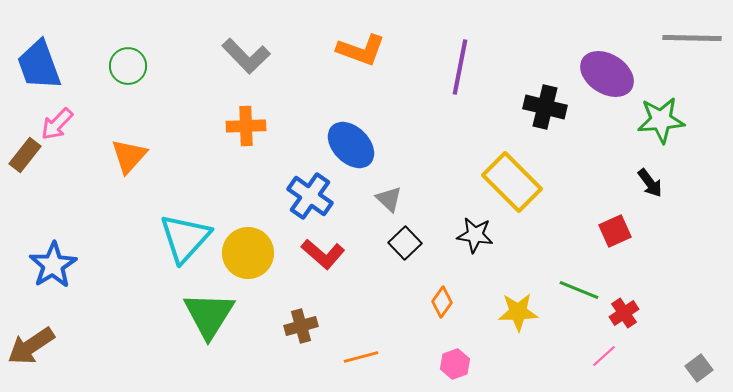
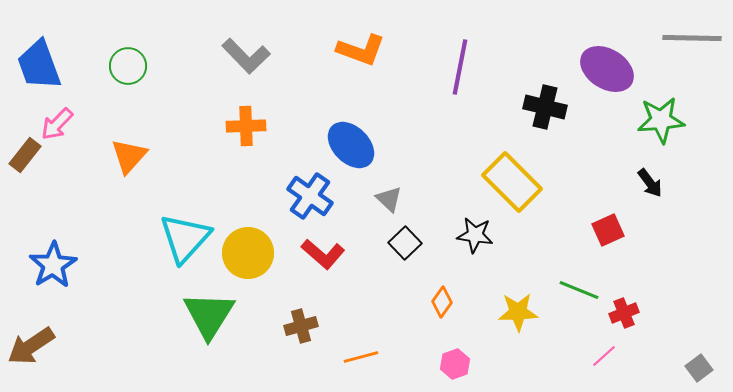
purple ellipse: moved 5 px up
red square: moved 7 px left, 1 px up
red cross: rotated 12 degrees clockwise
